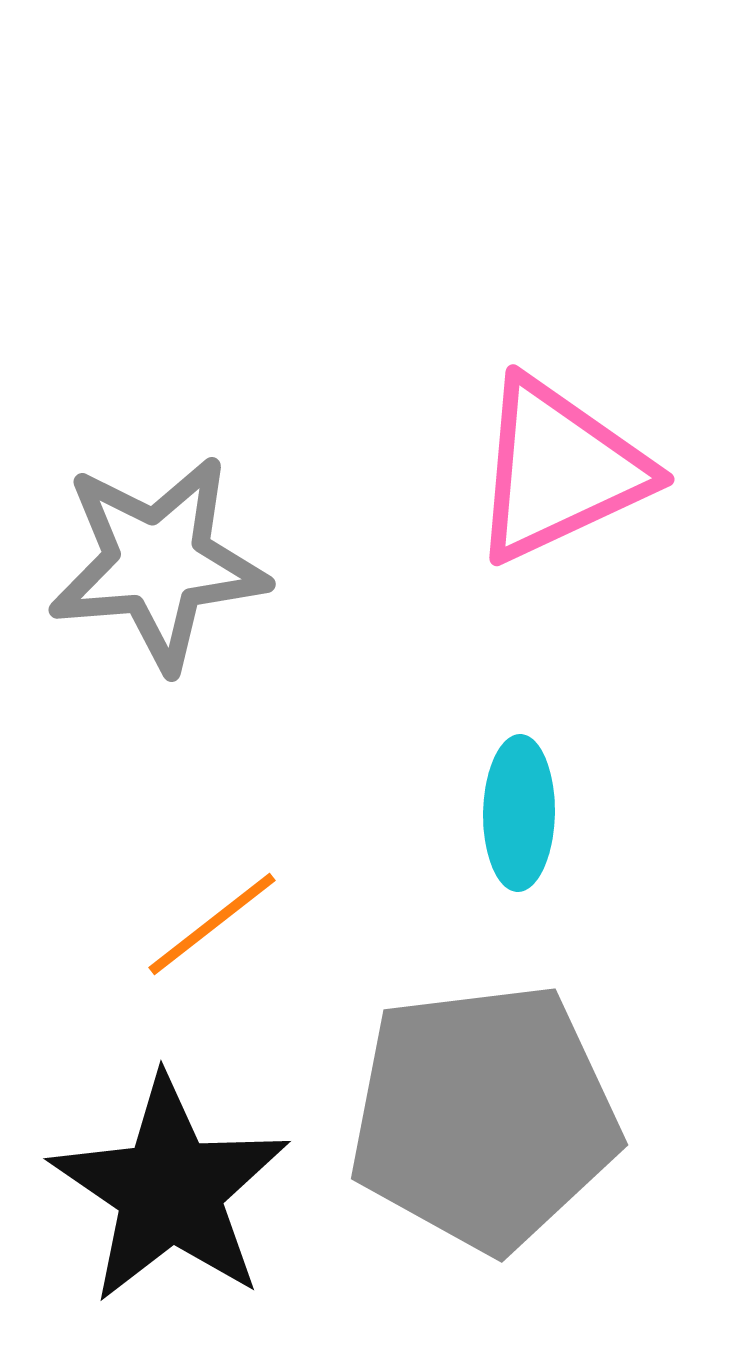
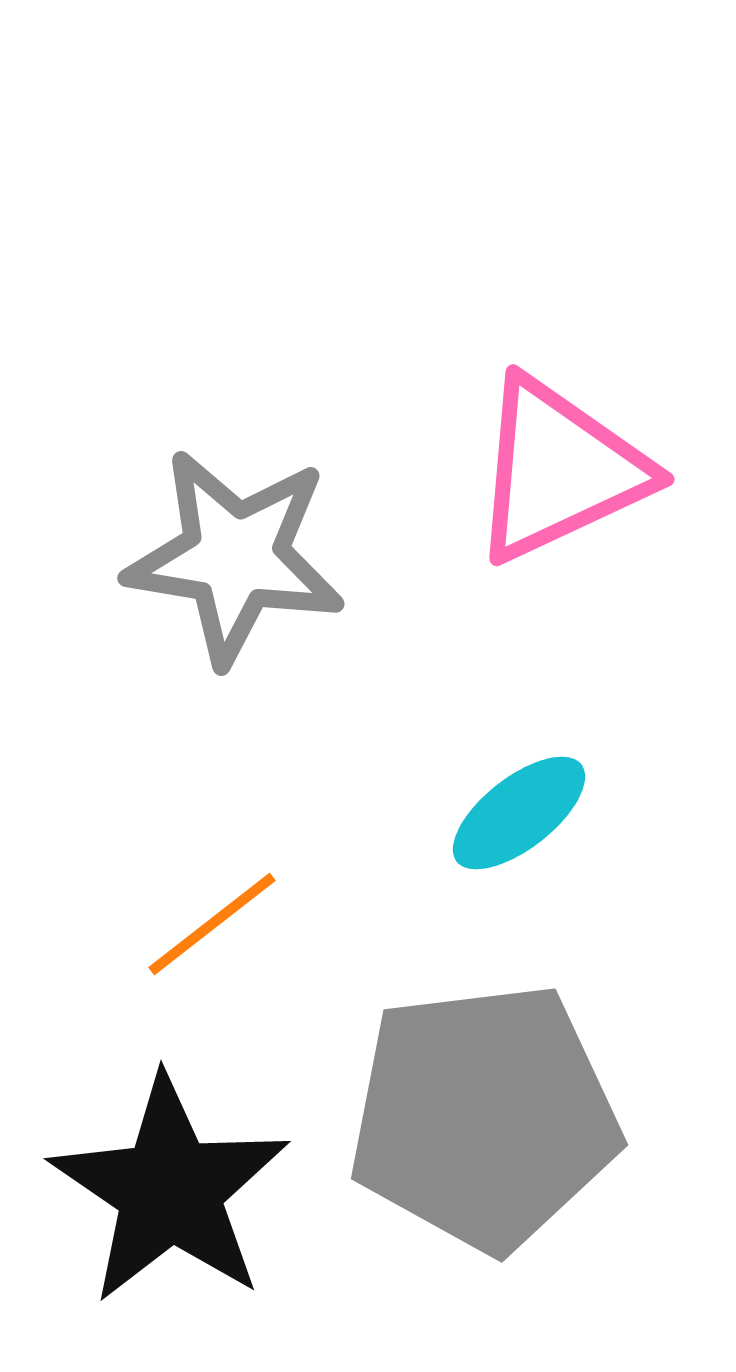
gray star: moved 77 px right, 6 px up; rotated 14 degrees clockwise
cyan ellipse: rotated 51 degrees clockwise
